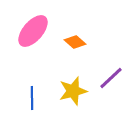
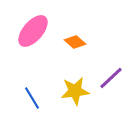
yellow star: moved 2 px right; rotated 8 degrees clockwise
blue line: rotated 30 degrees counterclockwise
